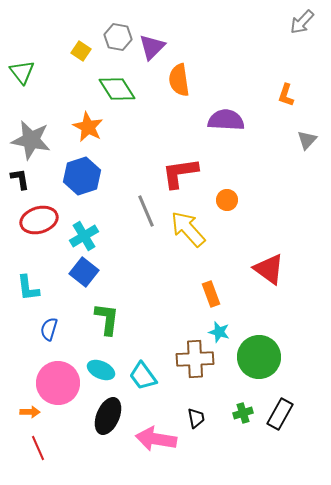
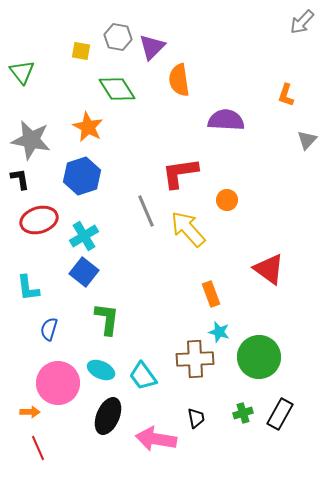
yellow square: rotated 24 degrees counterclockwise
